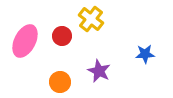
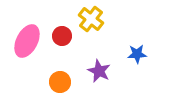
pink ellipse: moved 2 px right
blue star: moved 8 px left
